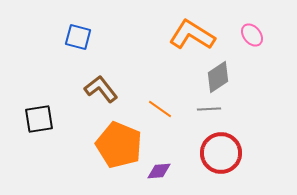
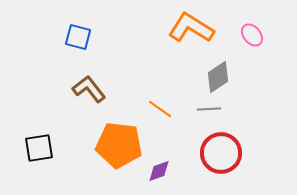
orange L-shape: moved 1 px left, 7 px up
brown L-shape: moved 12 px left
black square: moved 29 px down
orange pentagon: rotated 15 degrees counterclockwise
purple diamond: rotated 15 degrees counterclockwise
